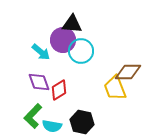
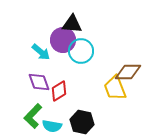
red diamond: moved 1 px down
